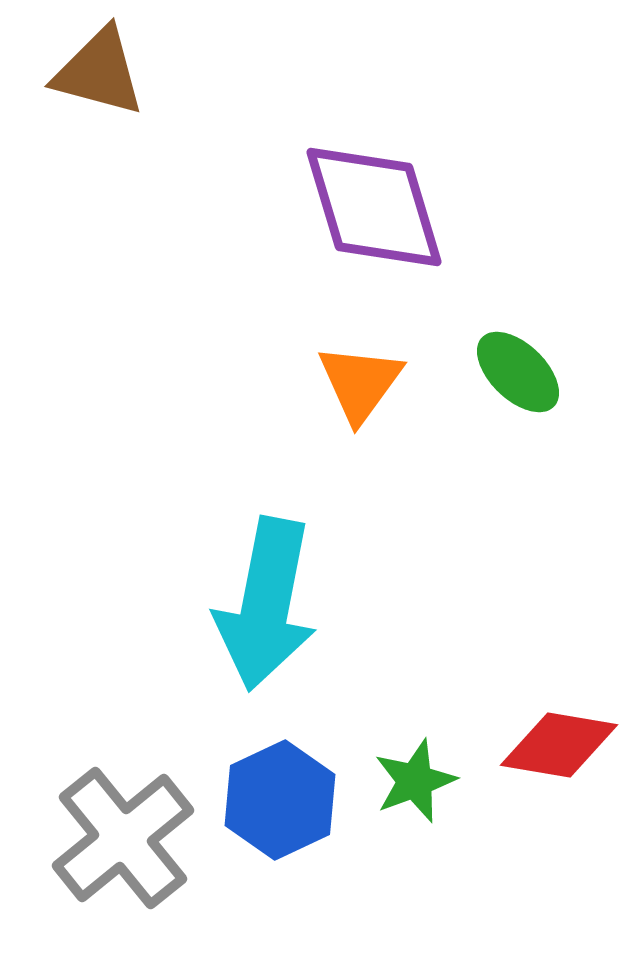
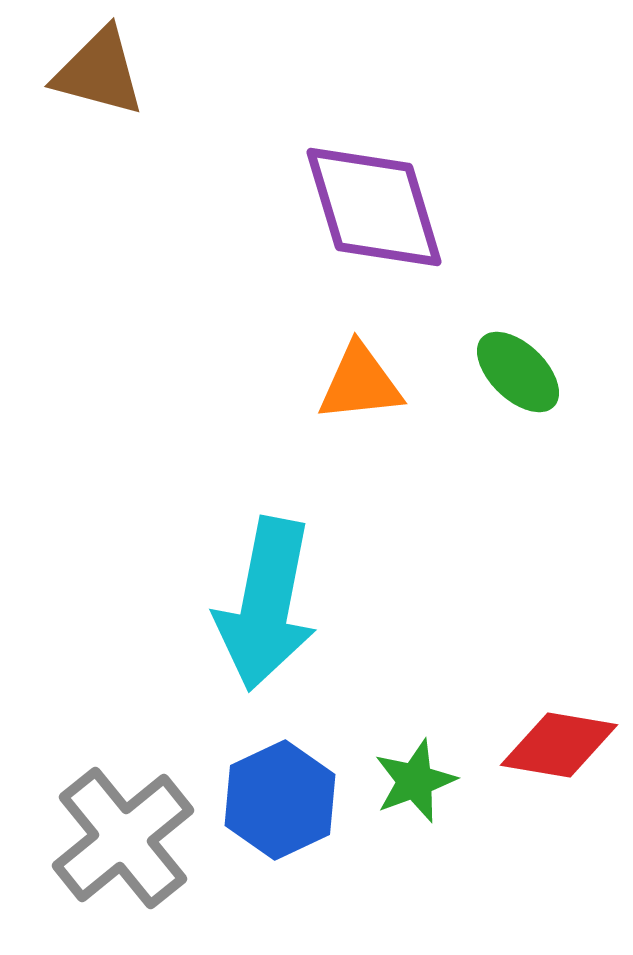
orange triangle: rotated 48 degrees clockwise
